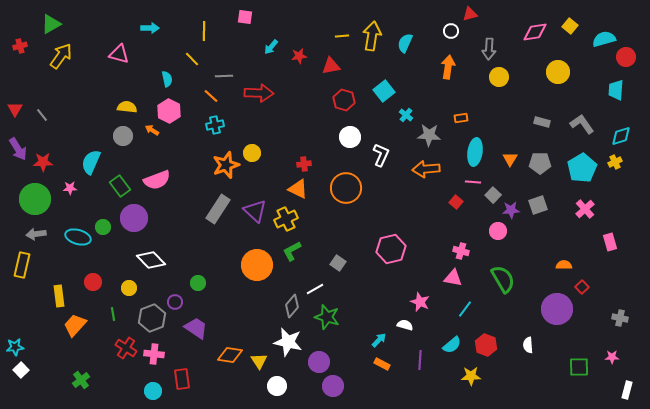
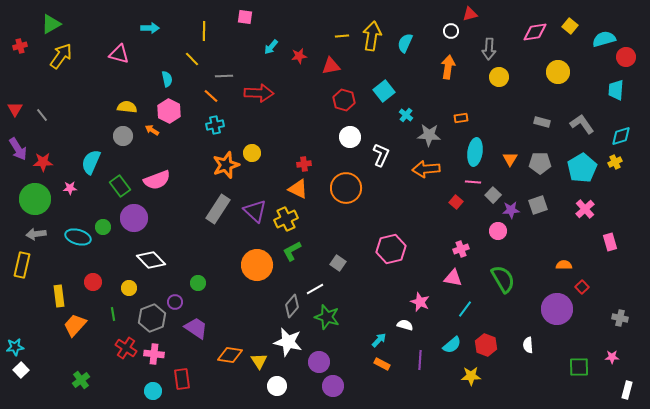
pink cross at (461, 251): moved 2 px up; rotated 35 degrees counterclockwise
